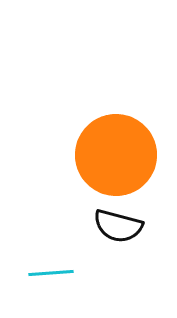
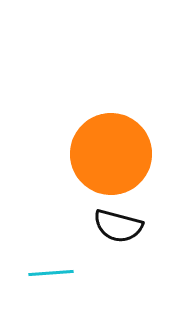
orange circle: moved 5 px left, 1 px up
